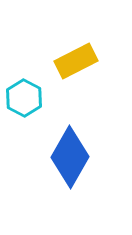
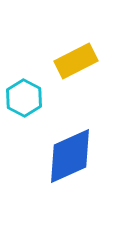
blue diamond: moved 1 px up; rotated 36 degrees clockwise
